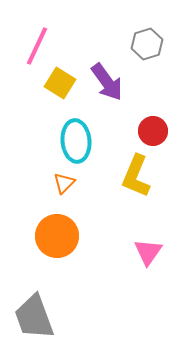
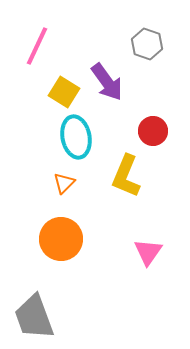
gray hexagon: rotated 24 degrees counterclockwise
yellow square: moved 4 px right, 9 px down
cyan ellipse: moved 4 px up; rotated 6 degrees counterclockwise
yellow L-shape: moved 10 px left
orange circle: moved 4 px right, 3 px down
